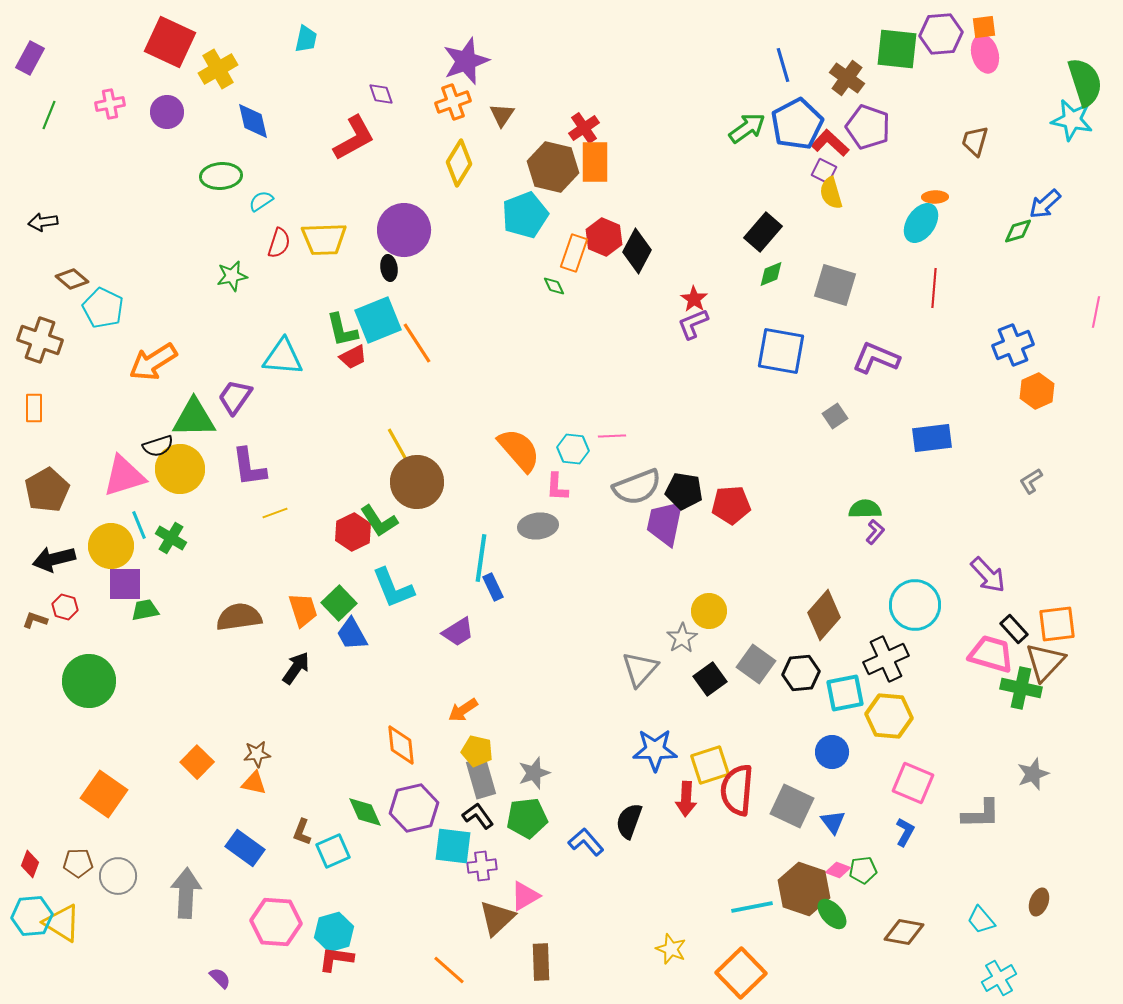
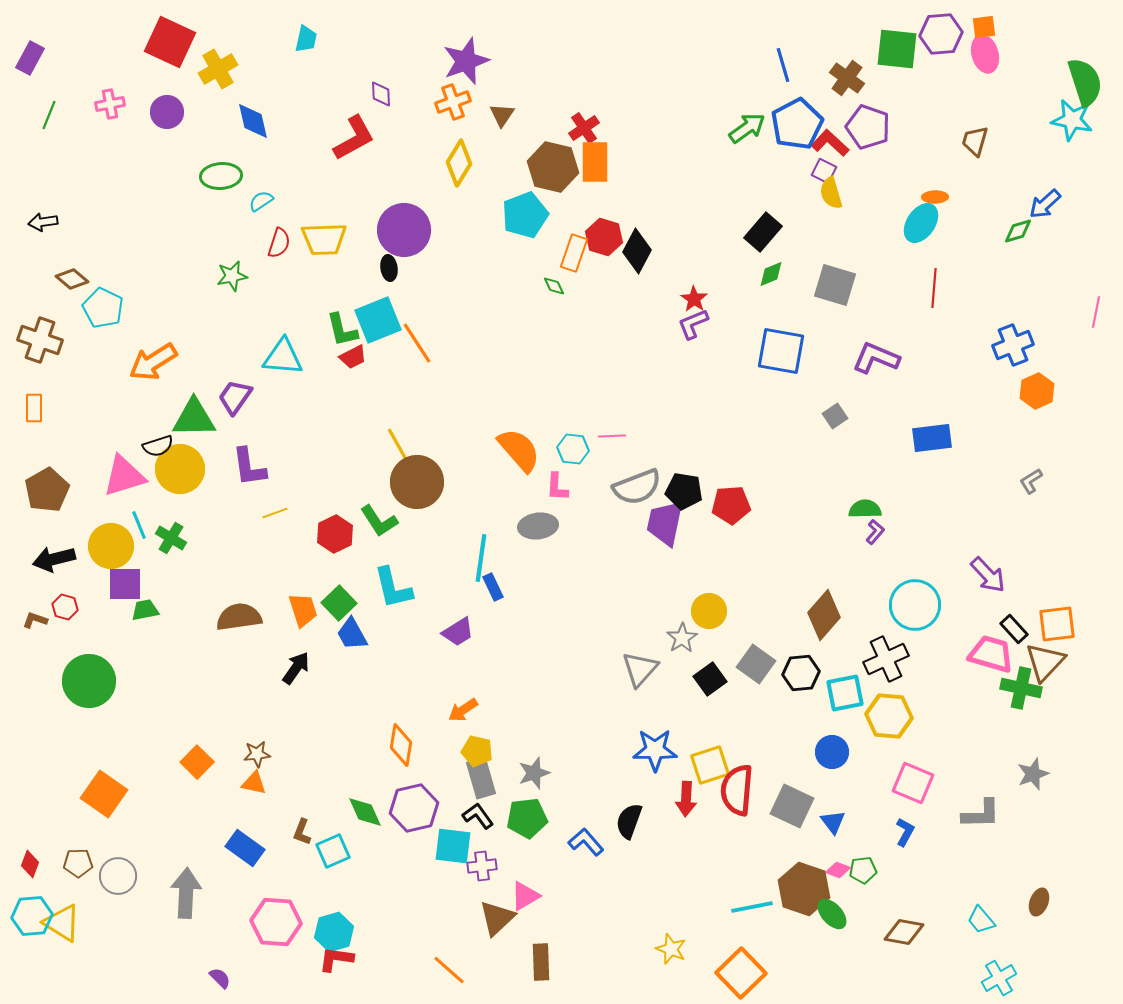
purple diamond at (381, 94): rotated 16 degrees clockwise
red hexagon at (604, 237): rotated 6 degrees counterclockwise
red hexagon at (353, 532): moved 18 px left, 2 px down
cyan L-shape at (393, 588): rotated 9 degrees clockwise
orange diamond at (401, 745): rotated 15 degrees clockwise
